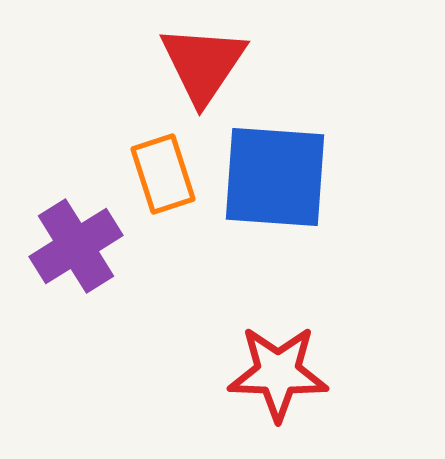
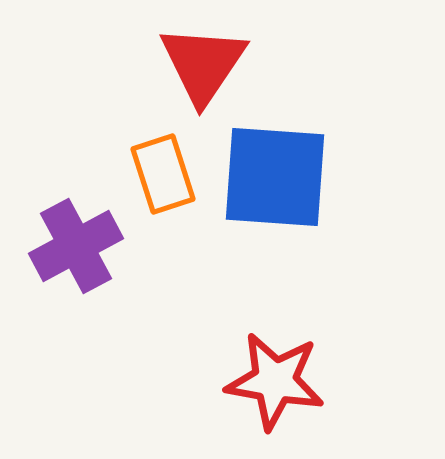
purple cross: rotated 4 degrees clockwise
red star: moved 3 px left, 8 px down; rotated 8 degrees clockwise
